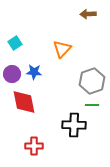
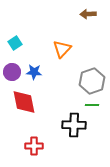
purple circle: moved 2 px up
